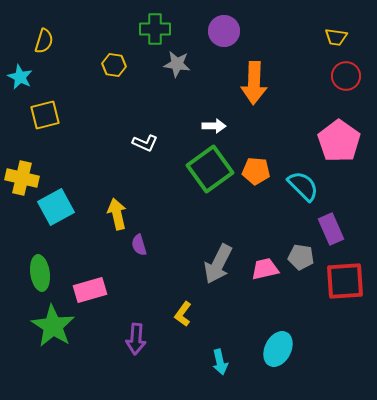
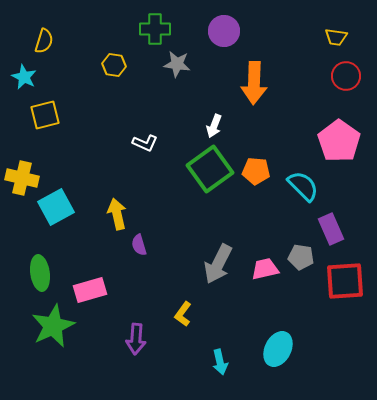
cyan star: moved 4 px right
white arrow: rotated 110 degrees clockwise
green star: rotated 15 degrees clockwise
